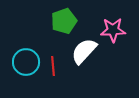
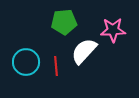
green pentagon: moved 1 px down; rotated 15 degrees clockwise
red line: moved 3 px right
